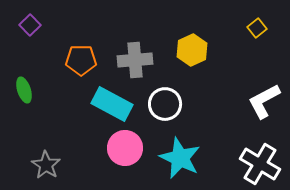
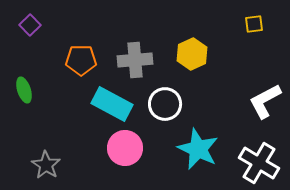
yellow square: moved 3 px left, 4 px up; rotated 30 degrees clockwise
yellow hexagon: moved 4 px down
white L-shape: moved 1 px right
cyan star: moved 18 px right, 9 px up
white cross: moved 1 px left, 1 px up
